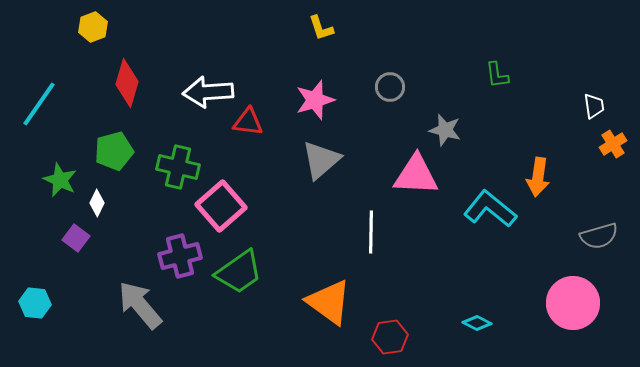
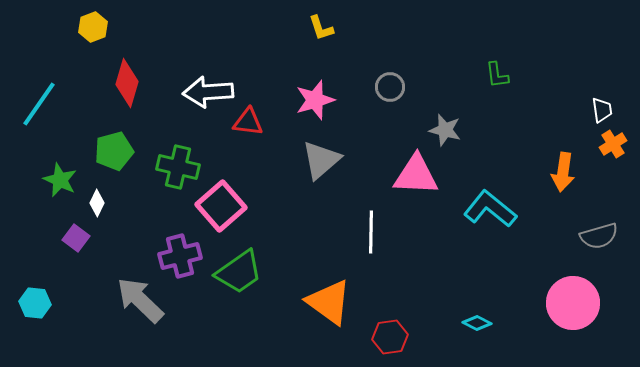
white trapezoid: moved 8 px right, 4 px down
orange arrow: moved 25 px right, 5 px up
gray arrow: moved 5 px up; rotated 6 degrees counterclockwise
